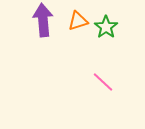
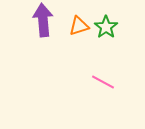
orange triangle: moved 1 px right, 5 px down
pink line: rotated 15 degrees counterclockwise
